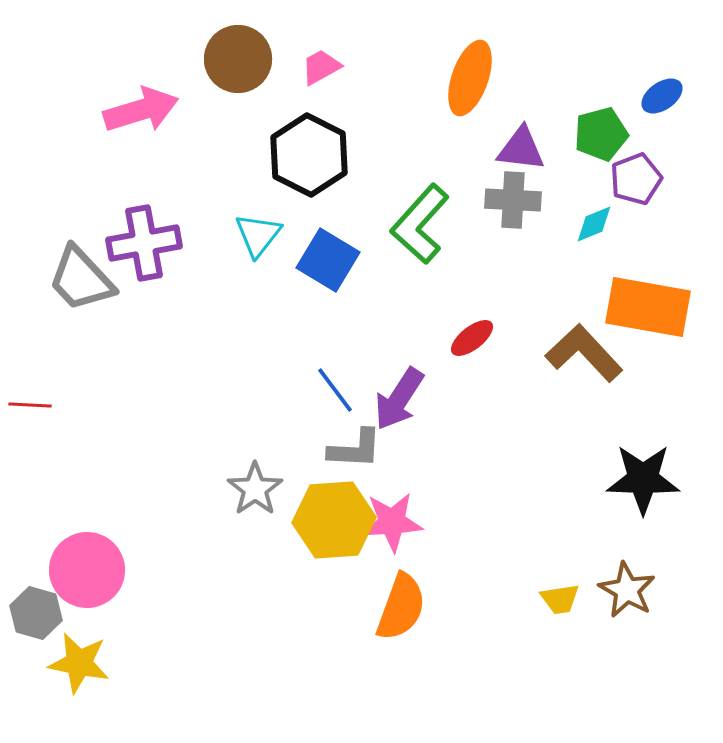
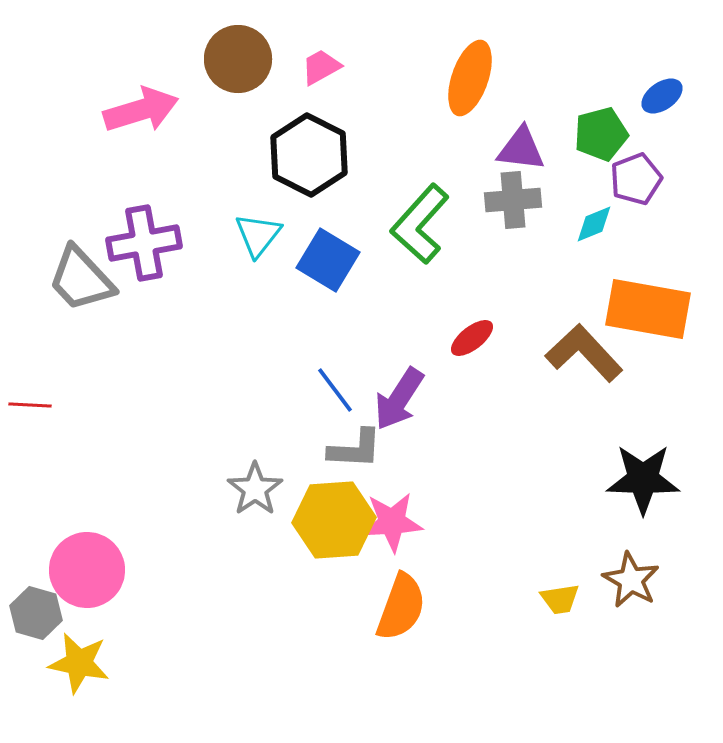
gray cross: rotated 8 degrees counterclockwise
orange rectangle: moved 2 px down
brown star: moved 4 px right, 10 px up
